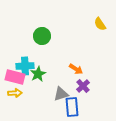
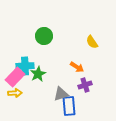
yellow semicircle: moved 8 px left, 18 px down
green circle: moved 2 px right
orange arrow: moved 1 px right, 2 px up
pink rectangle: rotated 60 degrees counterclockwise
purple cross: moved 2 px right, 1 px up; rotated 24 degrees clockwise
blue rectangle: moved 3 px left, 1 px up
